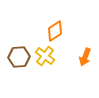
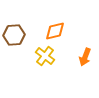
orange diamond: rotated 20 degrees clockwise
brown hexagon: moved 5 px left, 22 px up
